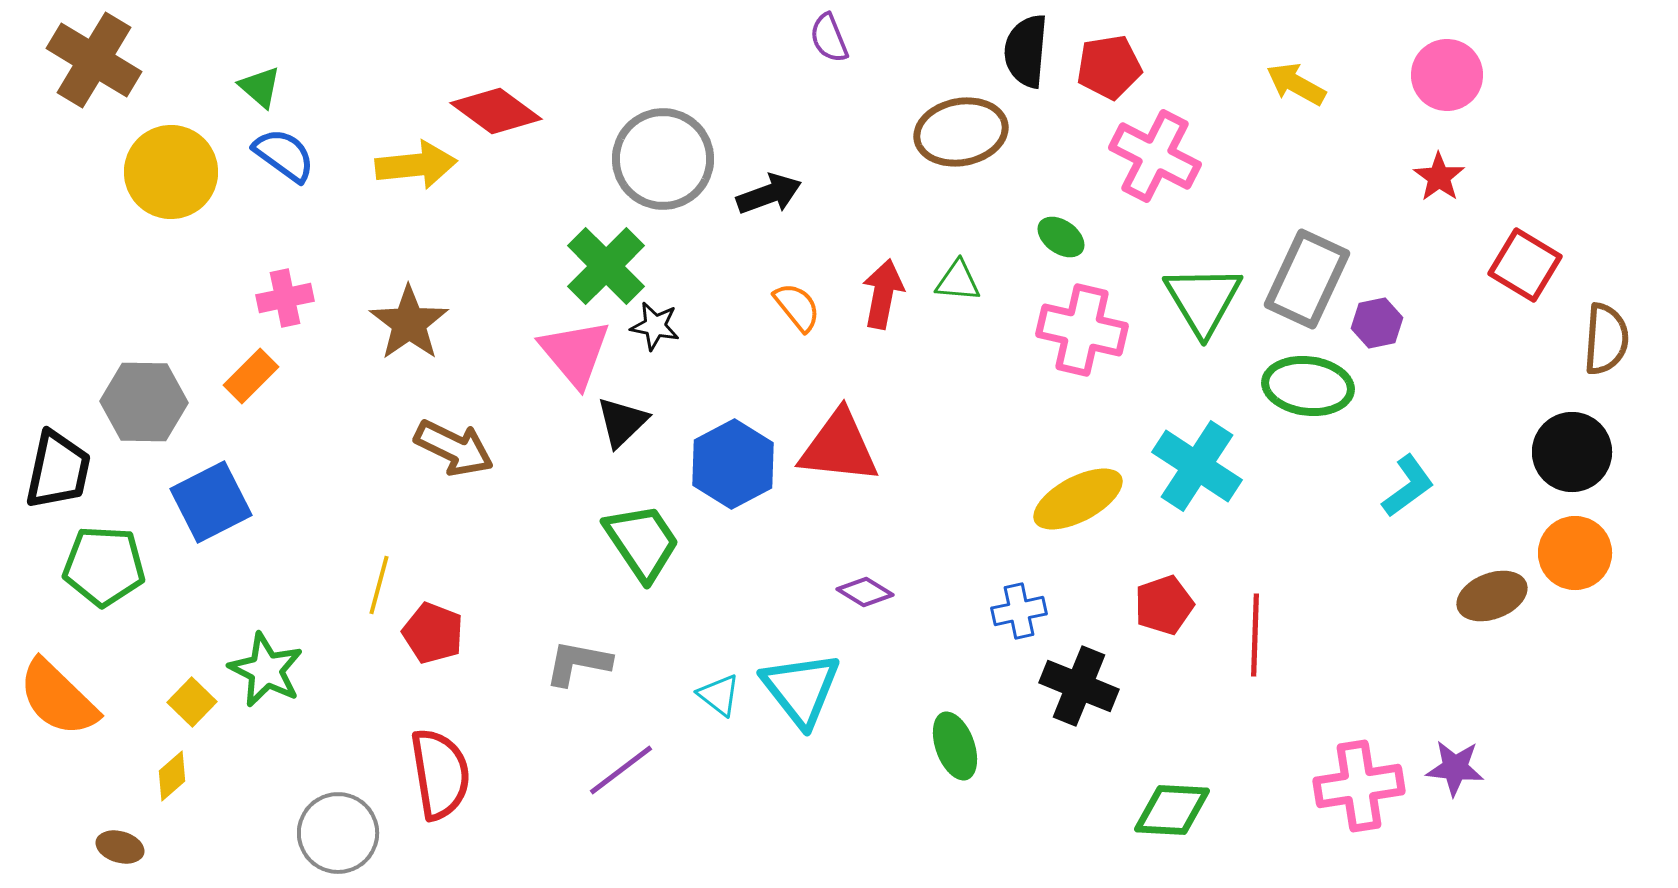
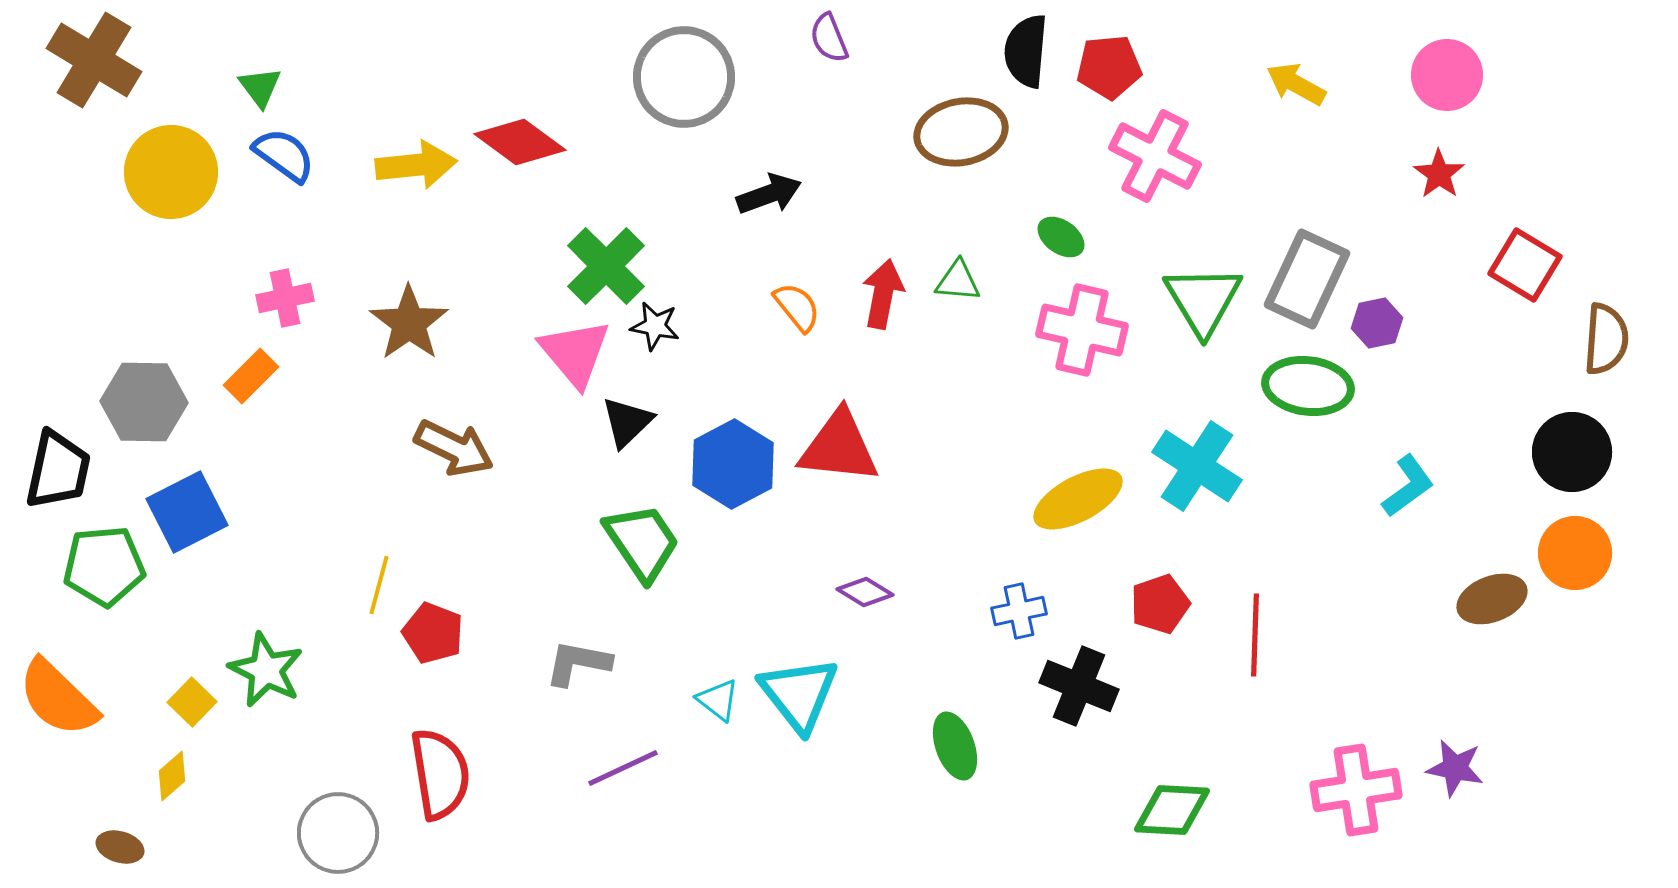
red pentagon at (1109, 67): rotated 4 degrees clockwise
green triangle at (260, 87): rotated 12 degrees clockwise
red diamond at (496, 111): moved 24 px right, 31 px down
gray circle at (663, 159): moved 21 px right, 82 px up
red star at (1439, 177): moved 3 px up
black triangle at (622, 422): moved 5 px right
blue square at (211, 502): moved 24 px left, 10 px down
green pentagon at (104, 566): rotated 8 degrees counterclockwise
brown ellipse at (1492, 596): moved 3 px down
red pentagon at (1164, 605): moved 4 px left, 1 px up
cyan triangle at (801, 689): moved 2 px left, 5 px down
cyan triangle at (719, 695): moved 1 px left, 5 px down
purple star at (1455, 768): rotated 6 degrees clockwise
purple line at (621, 770): moved 2 px right, 2 px up; rotated 12 degrees clockwise
pink cross at (1359, 786): moved 3 px left, 4 px down
